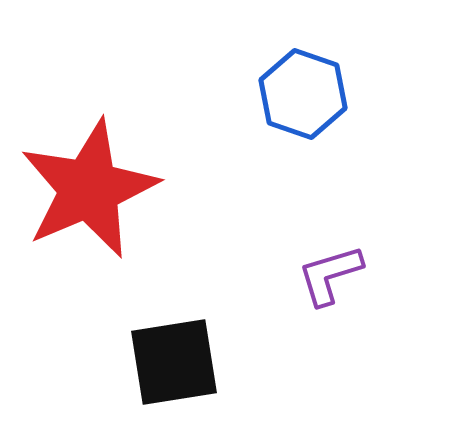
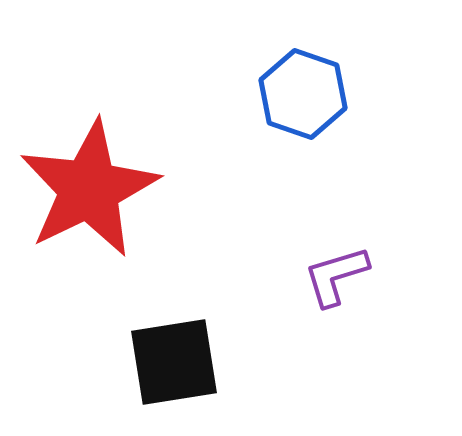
red star: rotated 3 degrees counterclockwise
purple L-shape: moved 6 px right, 1 px down
